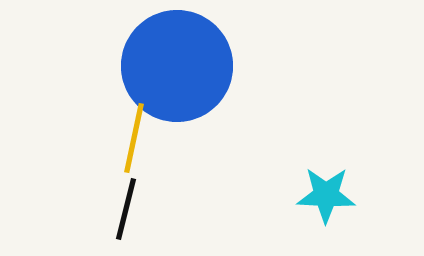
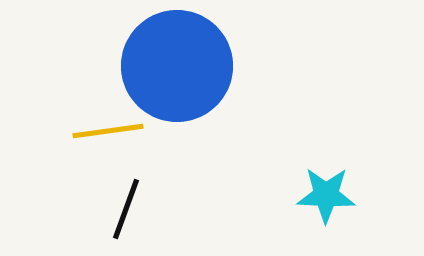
yellow line: moved 26 px left, 7 px up; rotated 70 degrees clockwise
black line: rotated 6 degrees clockwise
